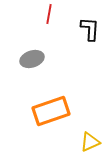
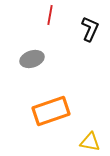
red line: moved 1 px right, 1 px down
black L-shape: rotated 20 degrees clockwise
yellow triangle: rotated 35 degrees clockwise
